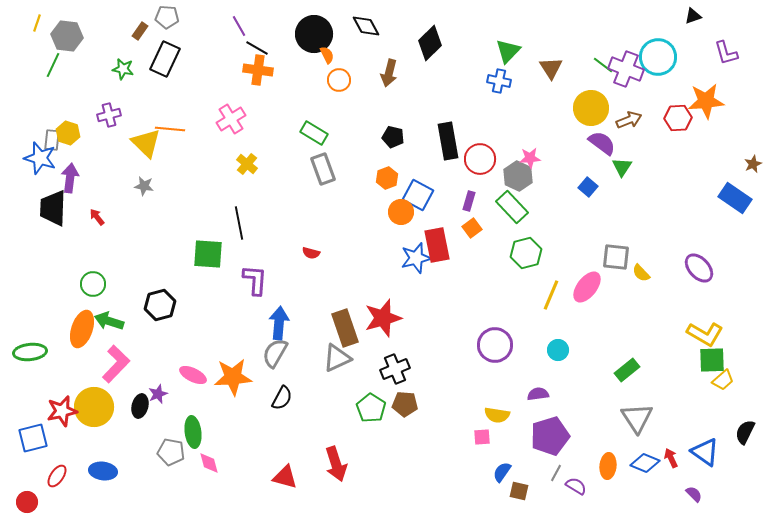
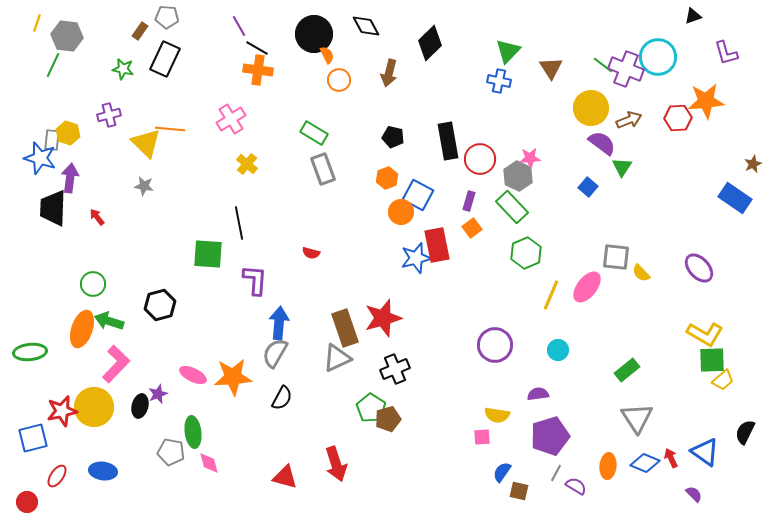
green hexagon at (526, 253): rotated 8 degrees counterclockwise
brown pentagon at (405, 404): moved 17 px left, 15 px down; rotated 20 degrees counterclockwise
